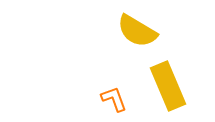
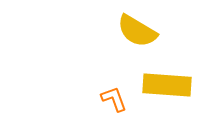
yellow rectangle: moved 1 px left, 1 px up; rotated 63 degrees counterclockwise
